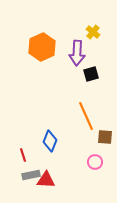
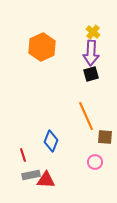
purple arrow: moved 14 px right
blue diamond: moved 1 px right
